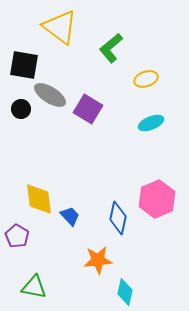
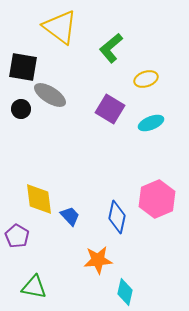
black square: moved 1 px left, 2 px down
purple square: moved 22 px right
blue diamond: moved 1 px left, 1 px up
